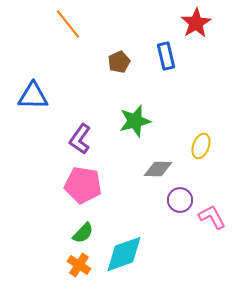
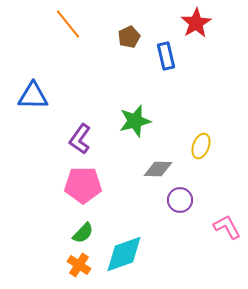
brown pentagon: moved 10 px right, 25 px up
pink pentagon: rotated 9 degrees counterclockwise
pink L-shape: moved 15 px right, 10 px down
